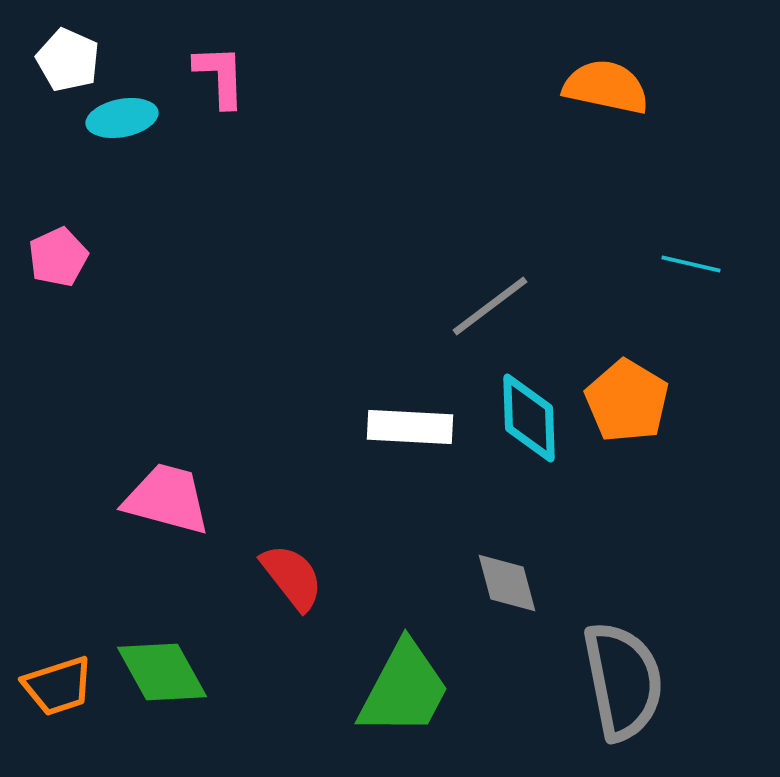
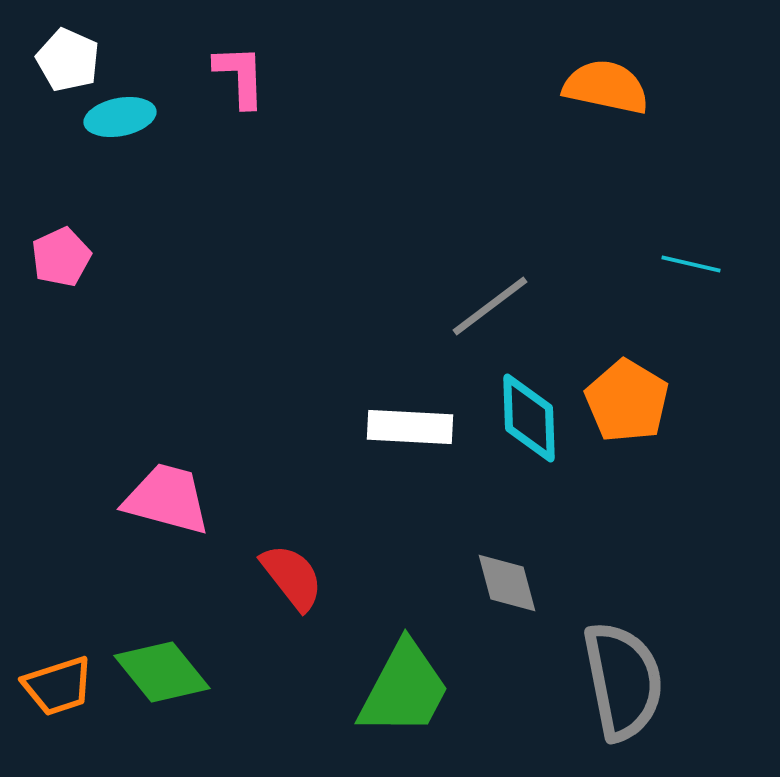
pink L-shape: moved 20 px right
cyan ellipse: moved 2 px left, 1 px up
pink pentagon: moved 3 px right
green diamond: rotated 10 degrees counterclockwise
